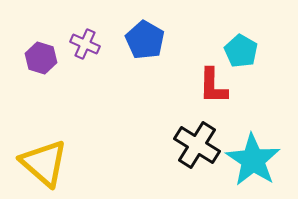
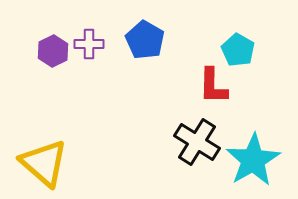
purple cross: moved 4 px right; rotated 24 degrees counterclockwise
cyan pentagon: moved 3 px left, 1 px up
purple hexagon: moved 12 px right, 7 px up; rotated 16 degrees clockwise
black cross: moved 3 px up
cyan star: rotated 8 degrees clockwise
